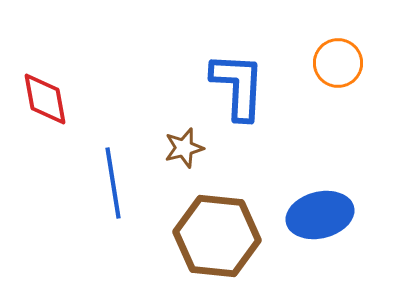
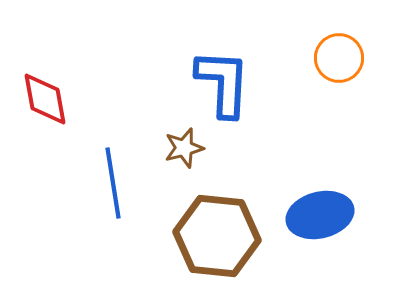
orange circle: moved 1 px right, 5 px up
blue L-shape: moved 15 px left, 3 px up
